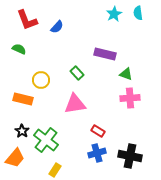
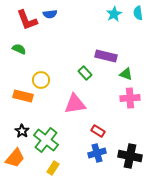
blue semicircle: moved 7 px left, 13 px up; rotated 40 degrees clockwise
purple rectangle: moved 1 px right, 2 px down
green rectangle: moved 8 px right
orange rectangle: moved 3 px up
yellow rectangle: moved 2 px left, 2 px up
